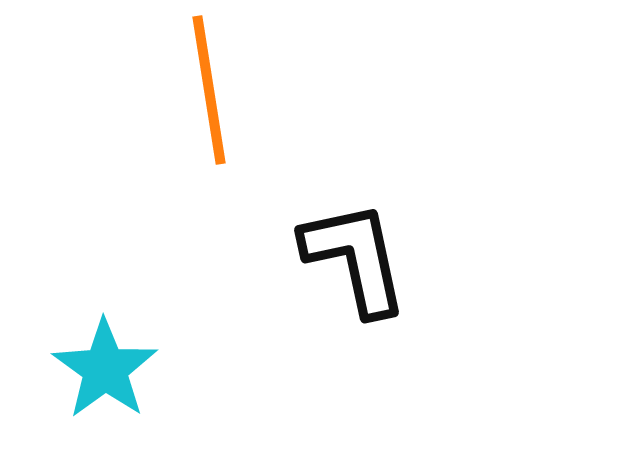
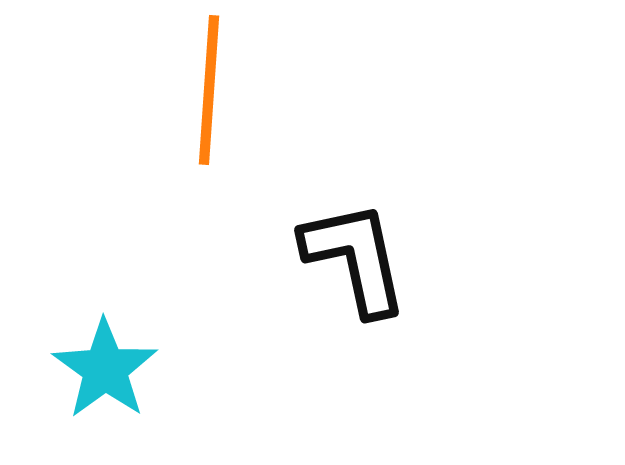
orange line: rotated 13 degrees clockwise
